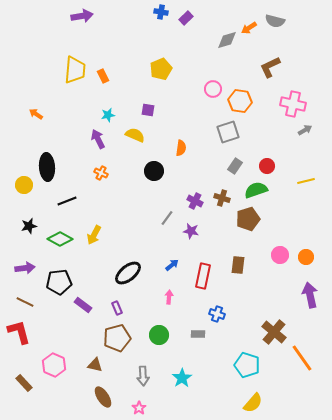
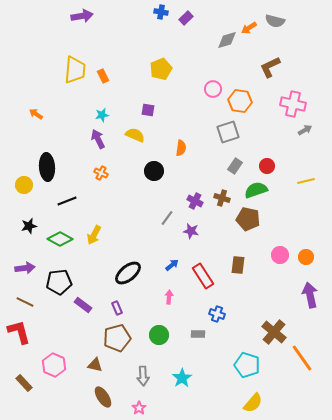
cyan star at (108, 115): moved 6 px left
brown pentagon at (248, 219): rotated 30 degrees clockwise
red rectangle at (203, 276): rotated 45 degrees counterclockwise
